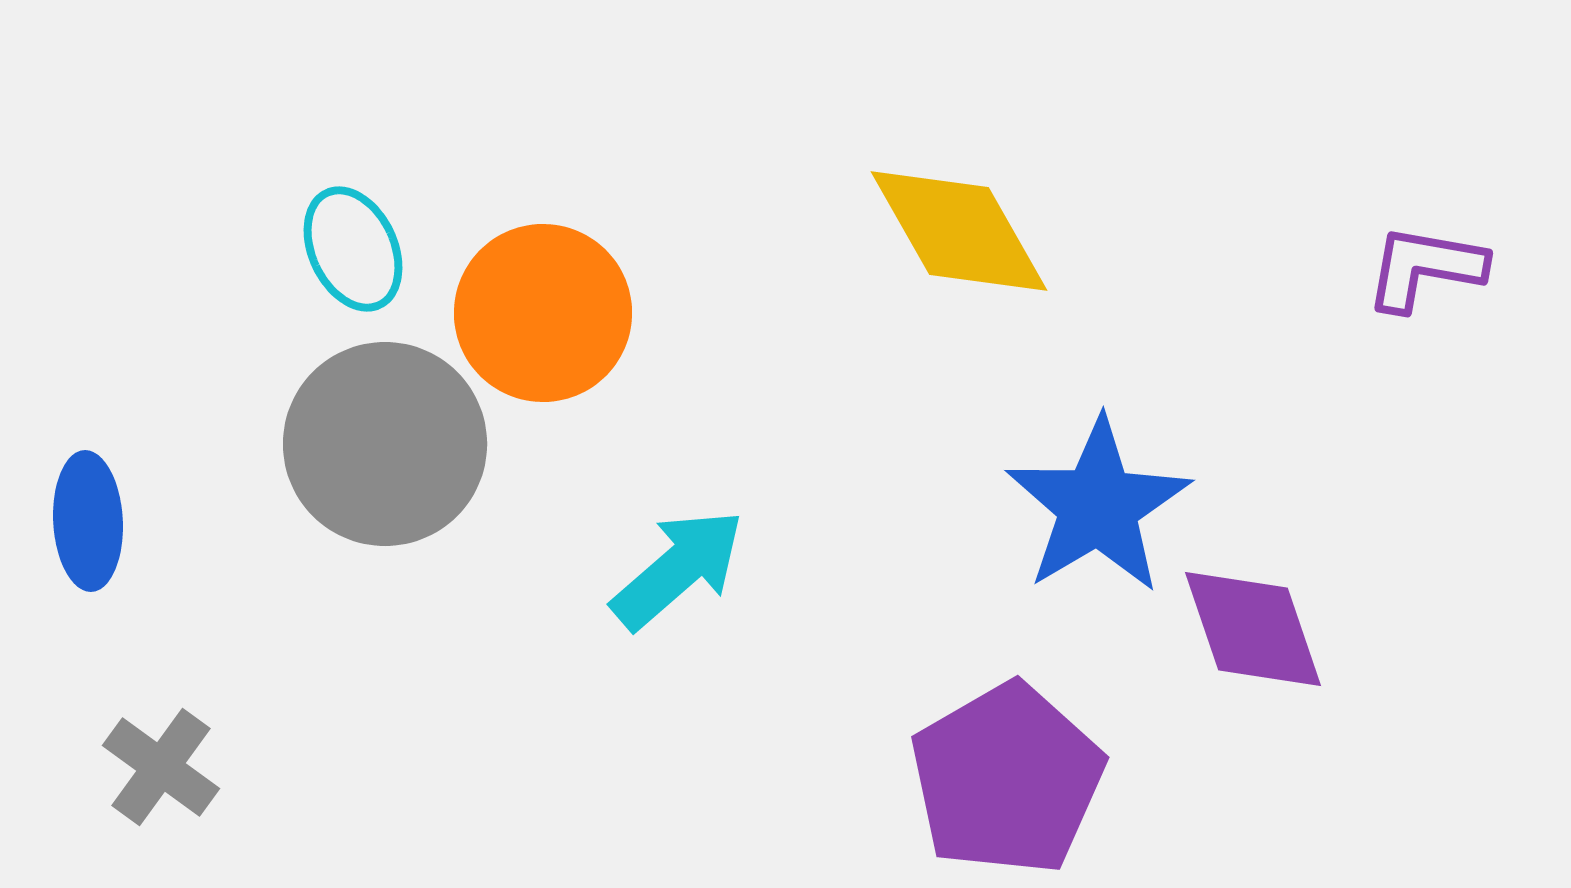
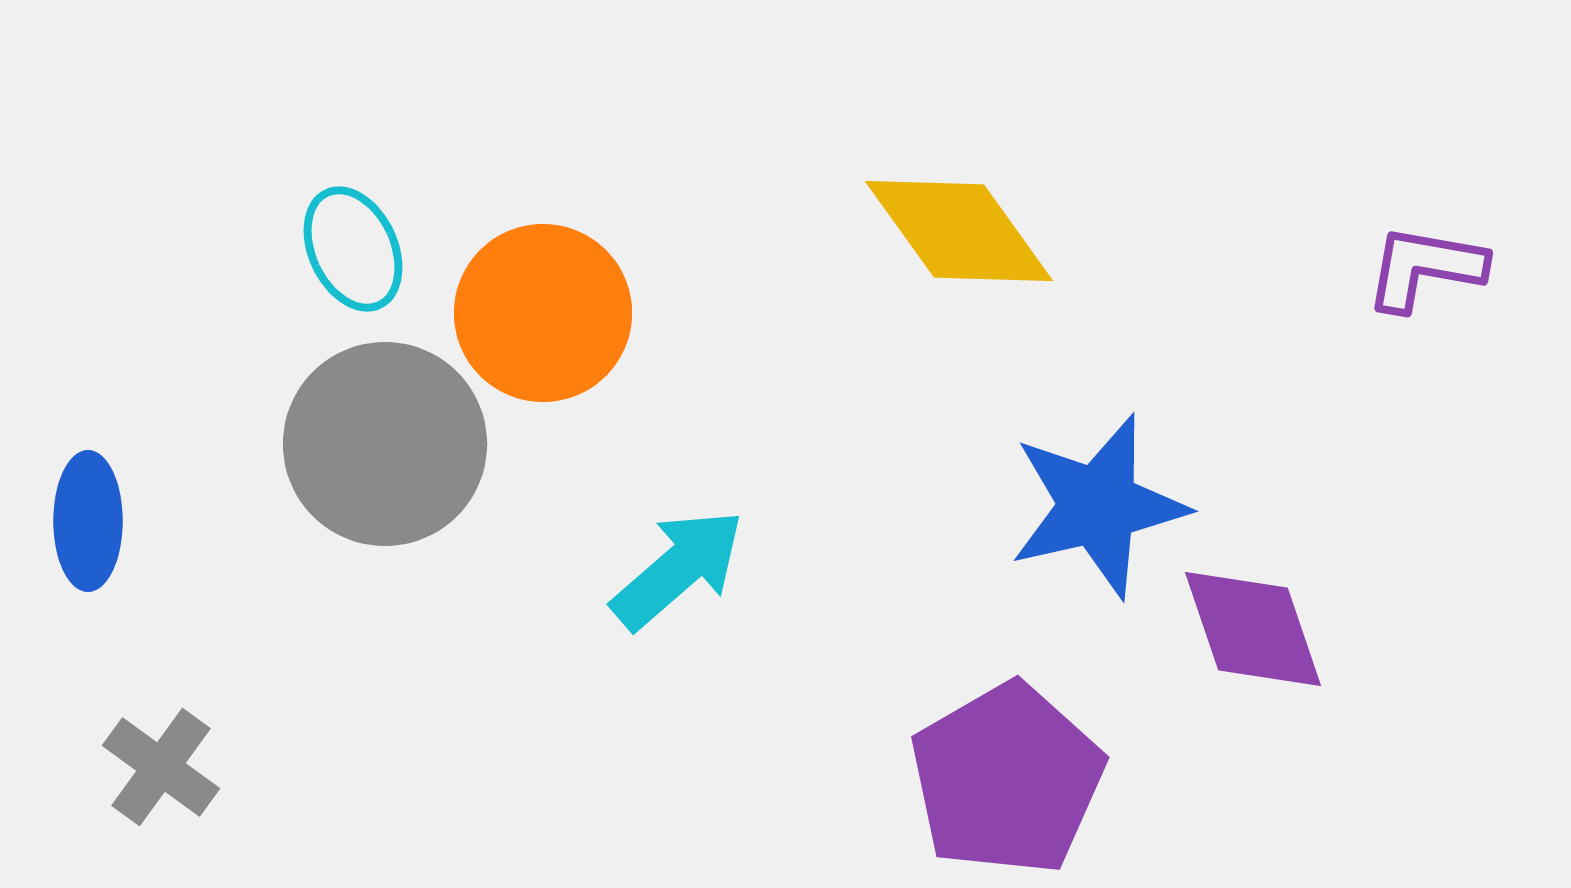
yellow diamond: rotated 6 degrees counterclockwise
blue star: rotated 18 degrees clockwise
blue ellipse: rotated 3 degrees clockwise
